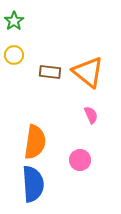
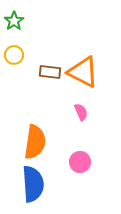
orange triangle: moved 5 px left; rotated 12 degrees counterclockwise
pink semicircle: moved 10 px left, 3 px up
pink circle: moved 2 px down
